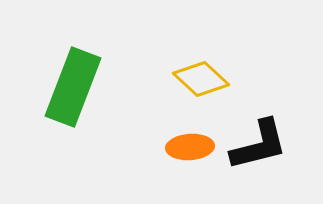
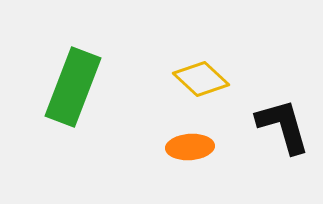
black L-shape: moved 24 px right, 19 px up; rotated 92 degrees counterclockwise
